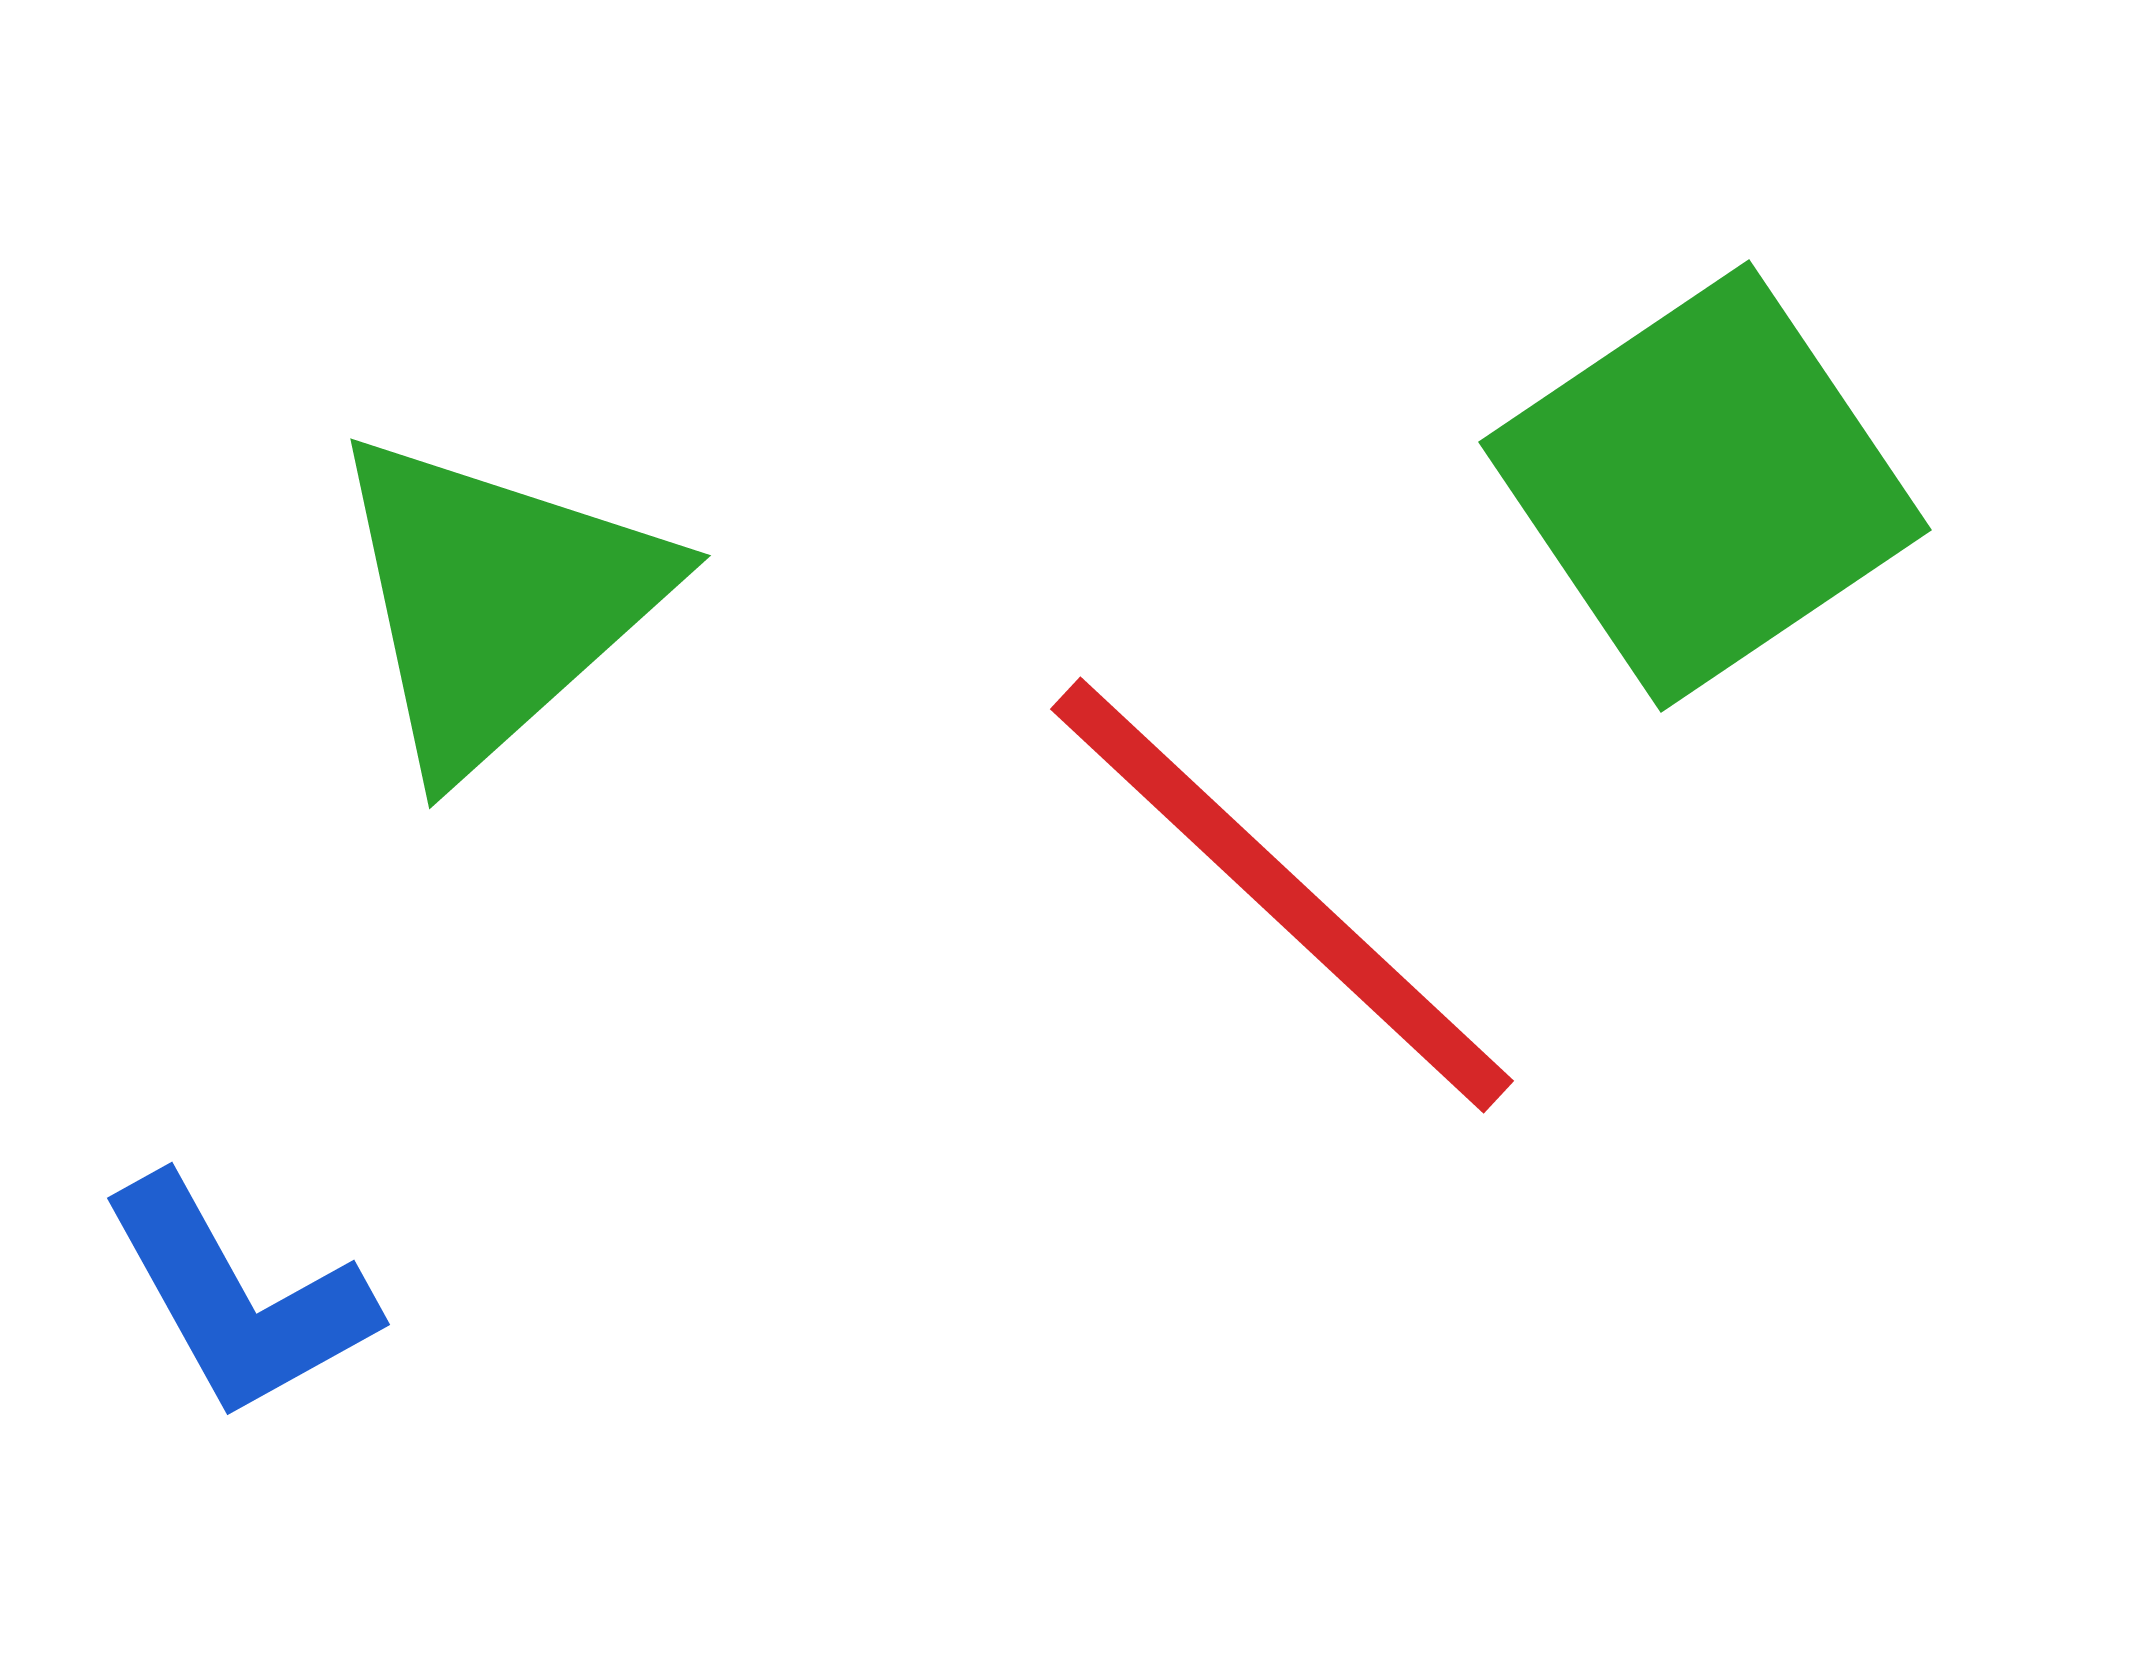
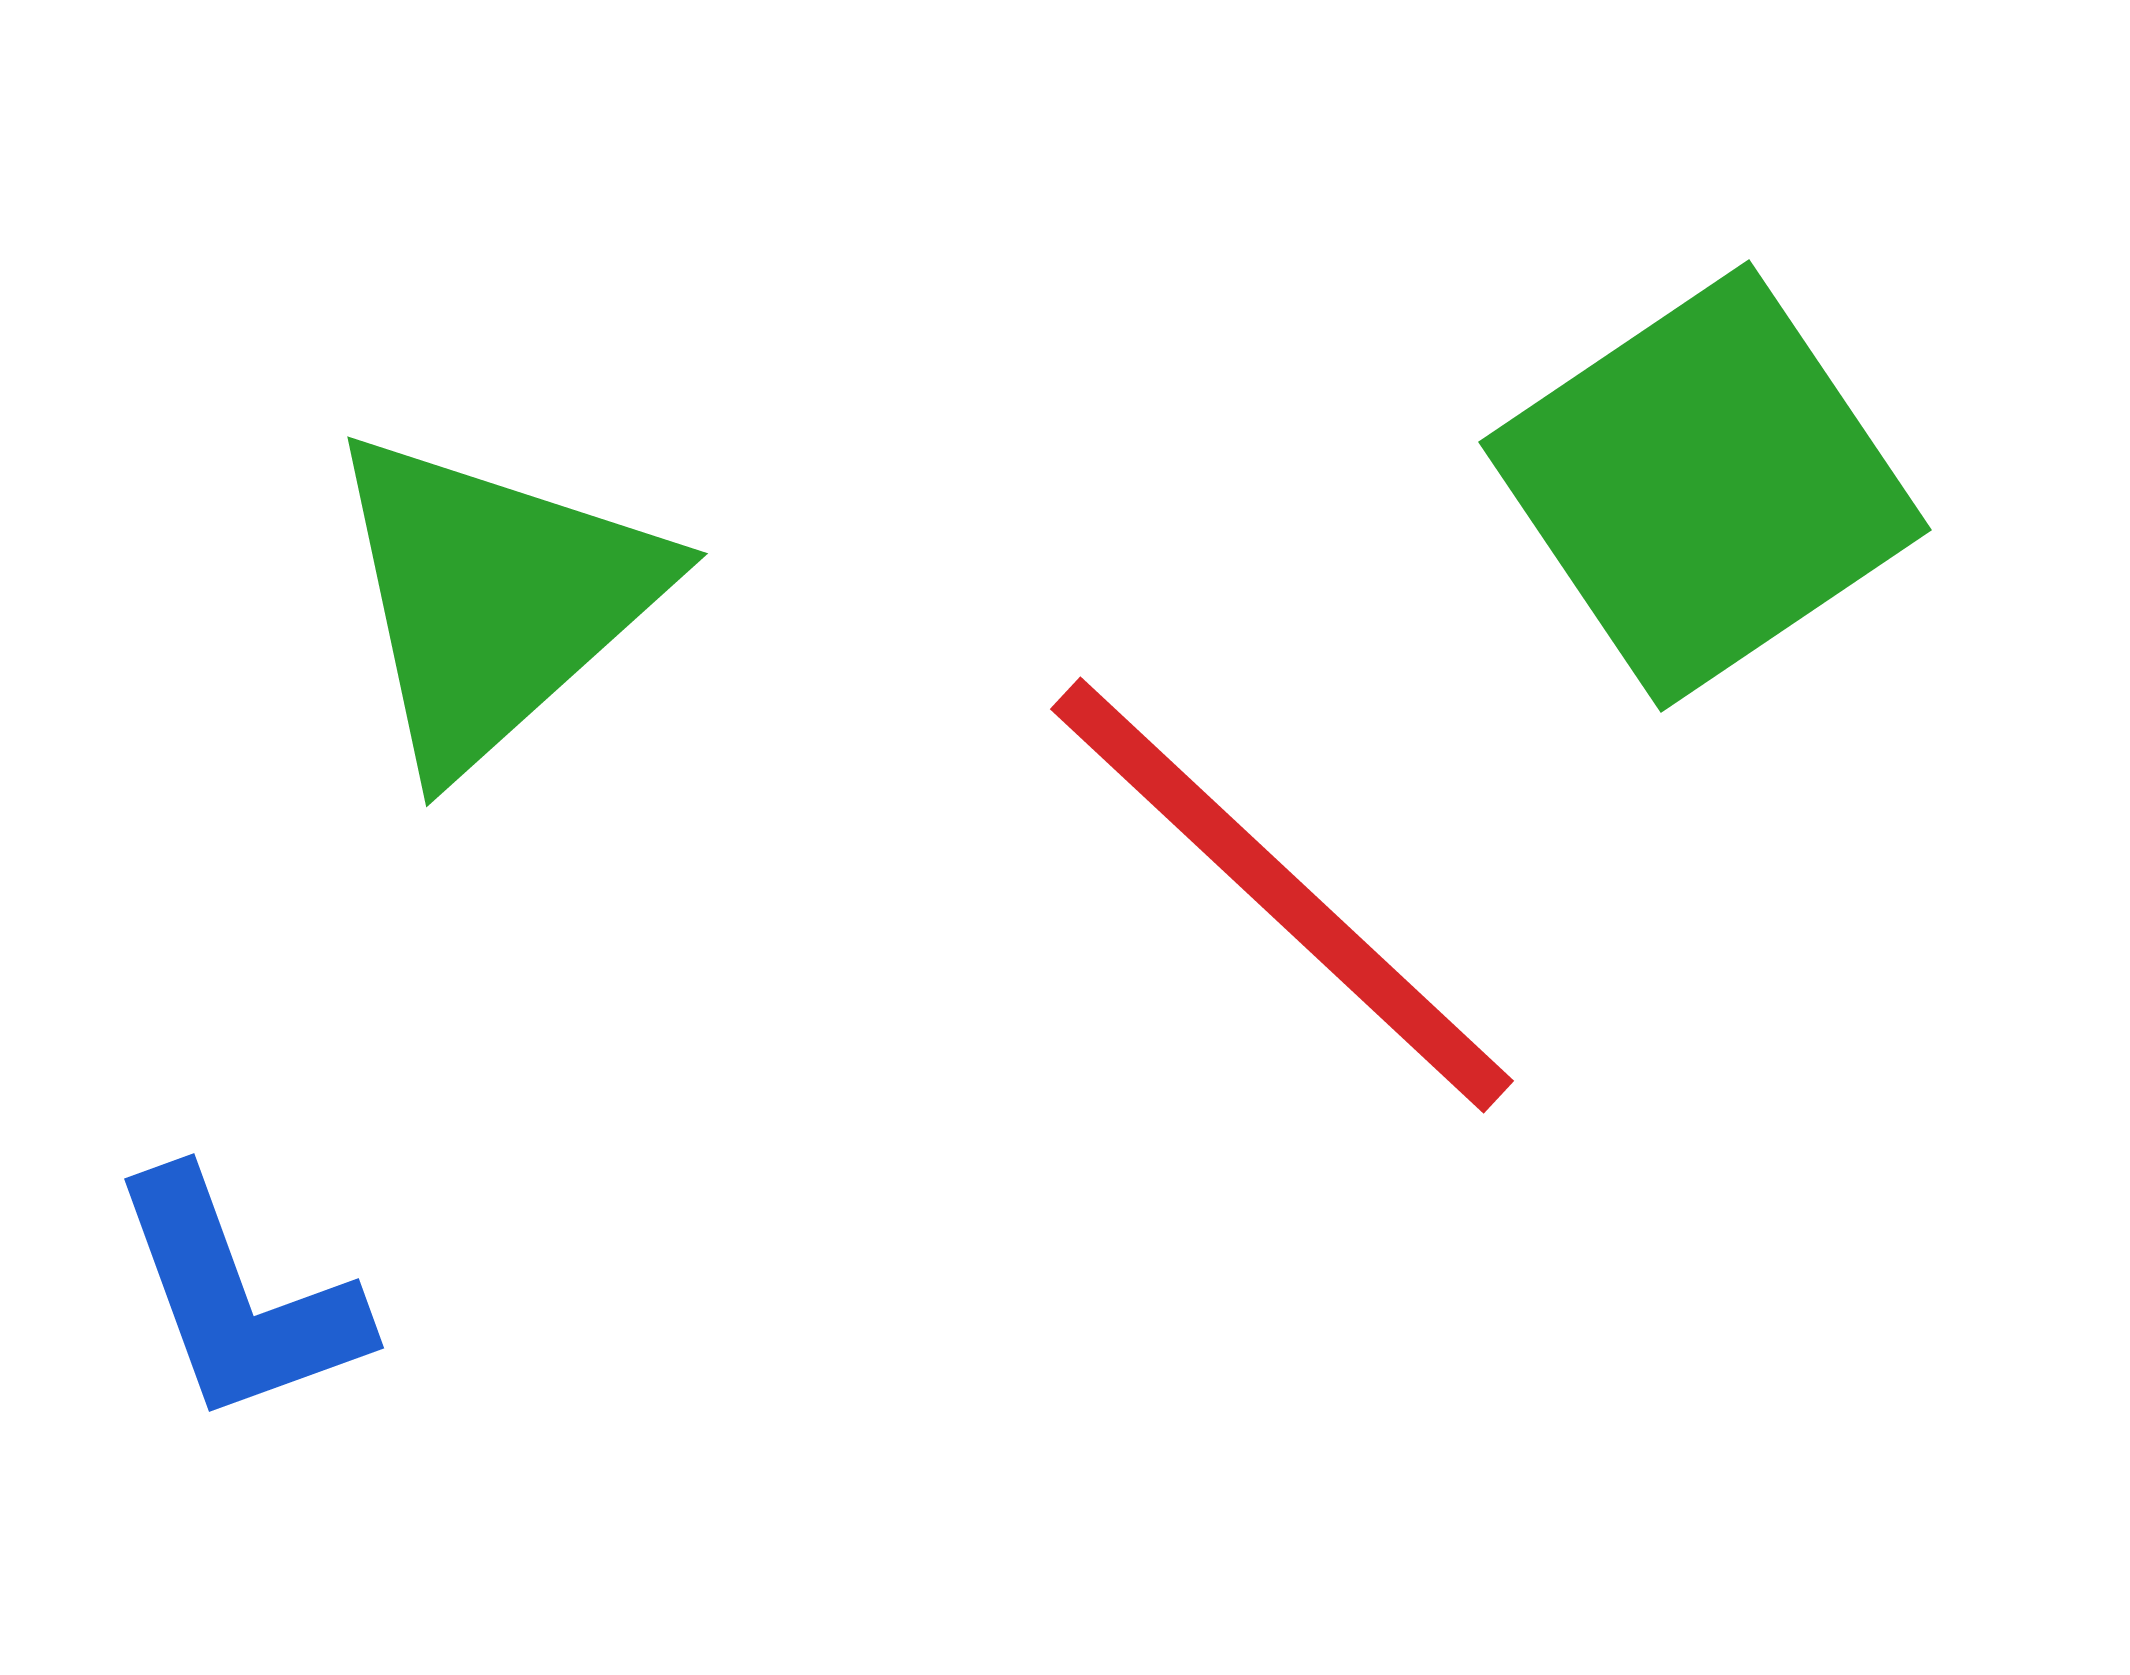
green triangle: moved 3 px left, 2 px up
blue L-shape: rotated 9 degrees clockwise
